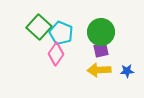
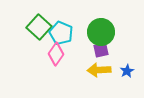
blue star: rotated 24 degrees counterclockwise
